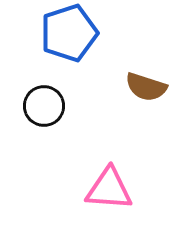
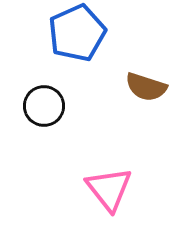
blue pentagon: moved 8 px right; rotated 6 degrees counterclockwise
pink triangle: rotated 48 degrees clockwise
